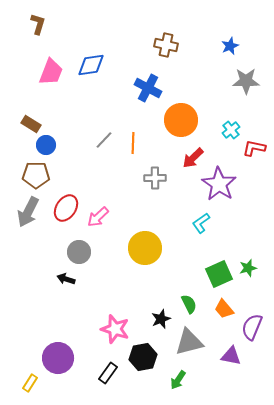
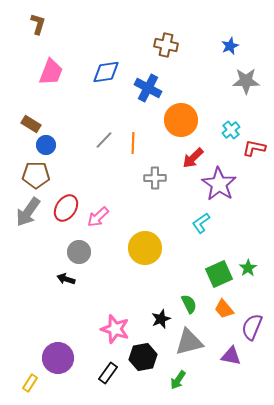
blue diamond: moved 15 px right, 7 px down
gray arrow: rotated 8 degrees clockwise
green star: rotated 18 degrees counterclockwise
